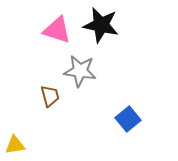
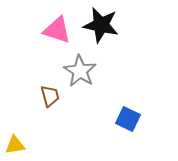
gray star: rotated 24 degrees clockwise
blue square: rotated 25 degrees counterclockwise
